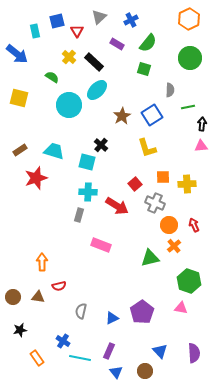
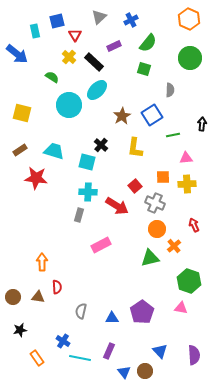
orange hexagon at (189, 19): rotated 10 degrees counterclockwise
red triangle at (77, 31): moved 2 px left, 4 px down
purple rectangle at (117, 44): moved 3 px left, 2 px down; rotated 56 degrees counterclockwise
yellow square at (19, 98): moved 3 px right, 15 px down
green line at (188, 107): moved 15 px left, 28 px down
pink triangle at (201, 146): moved 15 px left, 12 px down
yellow L-shape at (147, 148): moved 12 px left; rotated 25 degrees clockwise
red star at (36, 178): rotated 25 degrees clockwise
red square at (135, 184): moved 2 px down
orange circle at (169, 225): moved 12 px left, 4 px down
pink rectangle at (101, 245): rotated 48 degrees counterclockwise
red semicircle at (59, 286): moved 2 px left, 1 px down; rotated 80 degrees counterclockwise
blue triangle at (112, 318): rotated 24 degrees clockwise
purple semicircle at (194, 353): moved 2 px down
blue triangle at (116, 372): moved 8 px right
